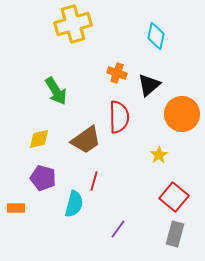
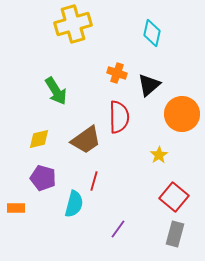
cyan diamond: moved 4 px left, 3 px up
